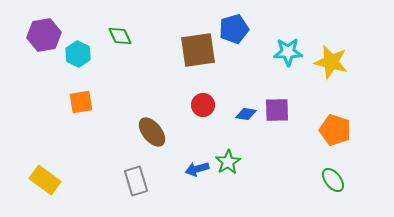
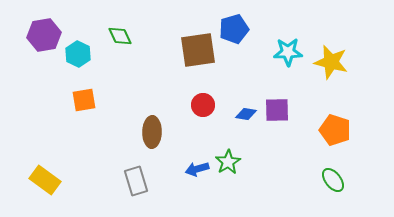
orange square: moved 3 px right, 2 px up
brown ellipse: rotated 40 degrees clockwise
